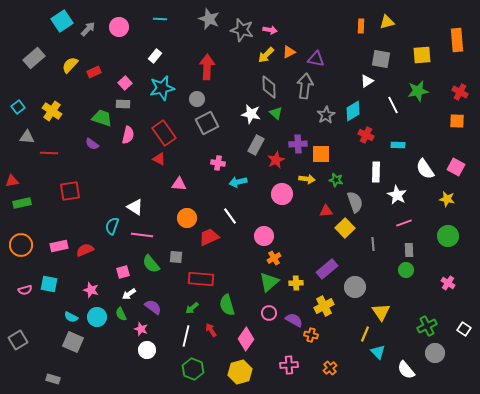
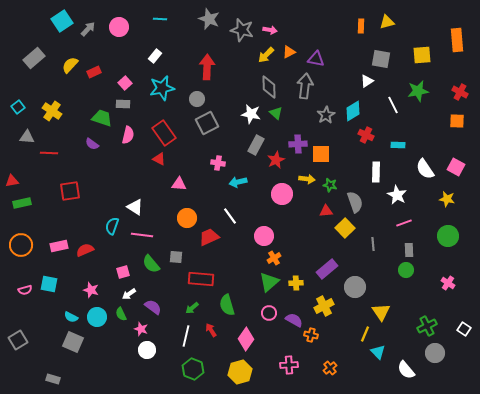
green star at (336, 180): moved 6 px left, 5 px down
